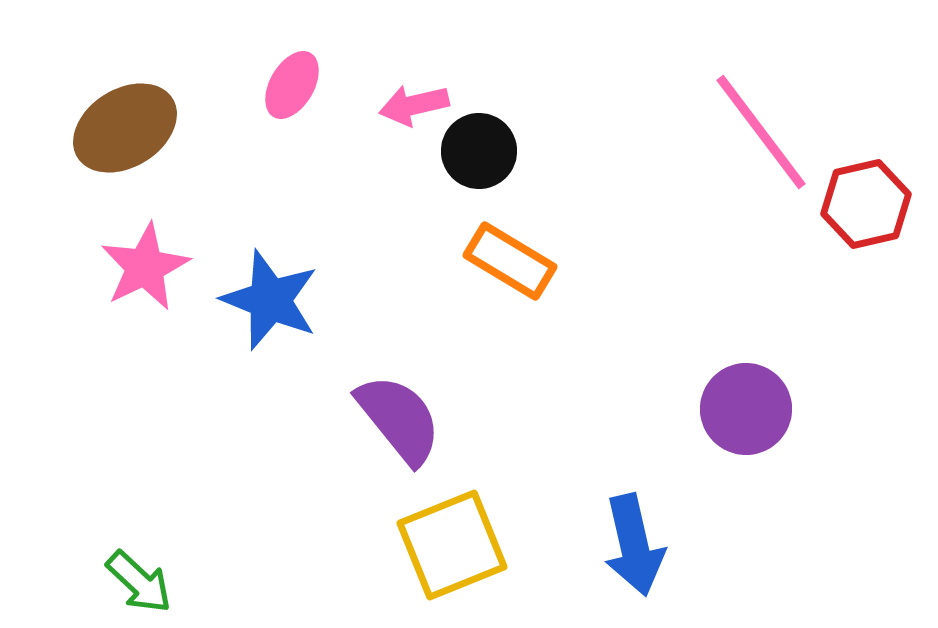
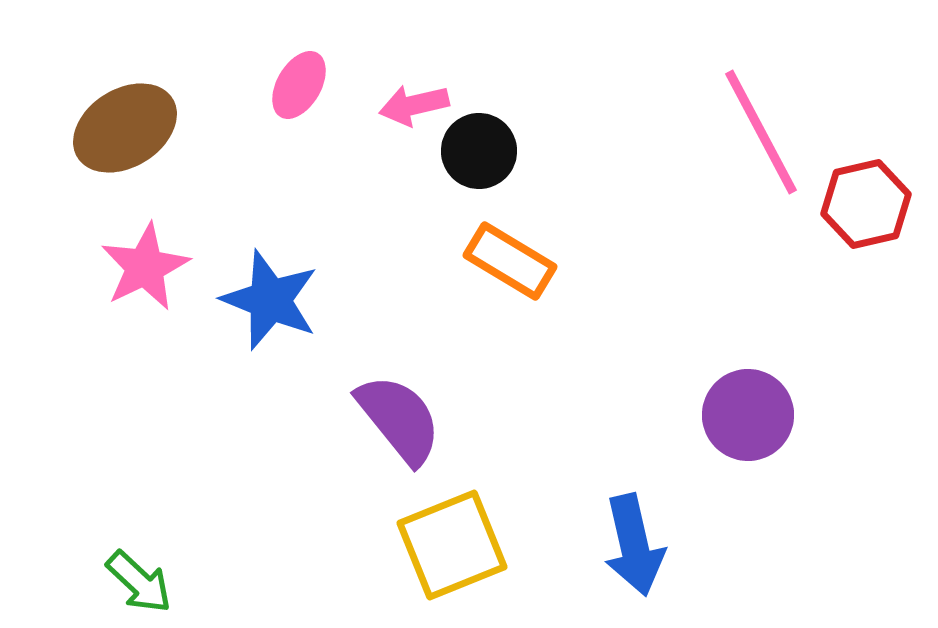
pink ellipse: moved 7 px right
pink line: rotated 9 degrees clockwise
purple circle: moved 2 px right, 6 px down
